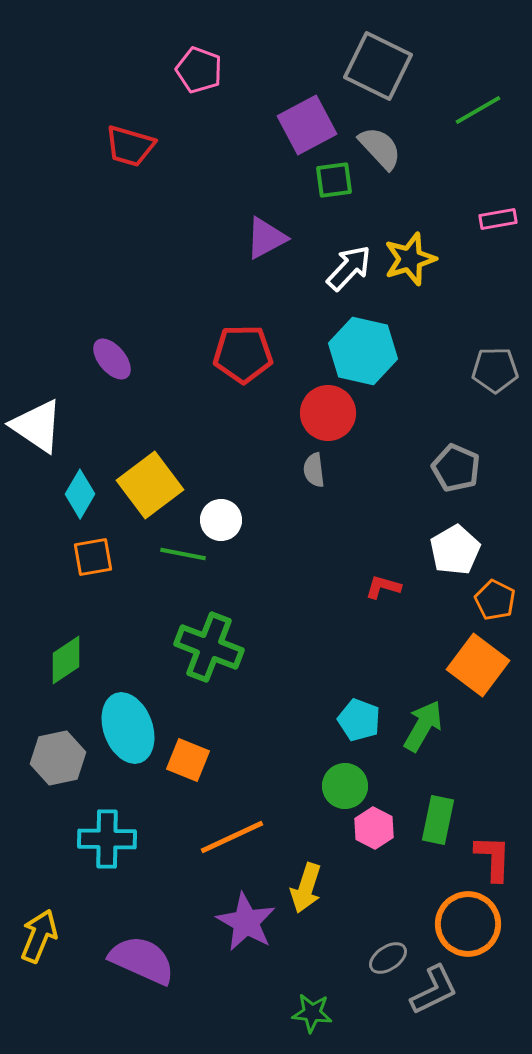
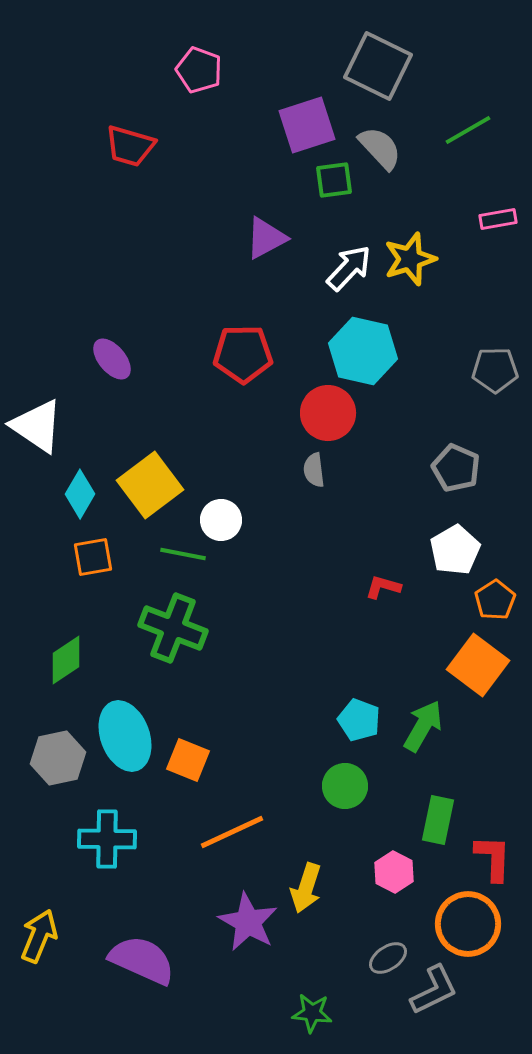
green line at (478, 110): moved 10 px left, 20 px down
purple square at (307, 125): rotated 10 degrees clockwise
orange pentagon at (495, 600): rotated 12 degrees clockwise
green cross at (209, 647): moved 36 px left, 19 px up
cyan ellipse at (128, 728): moved 3 px left, 8 px down
pink hexagon at (374, 828): moved 20 px right, 44 px down
orange line at (232, 837): moved 5 px up
purple star at (246, 922): moved 2 px right
